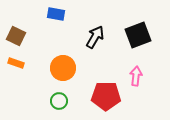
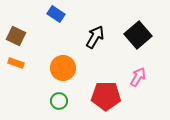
blue rectangle: rotated 24 degrees clockwise
black square: rotated 20 degrees counterclockwise
pink arrow: moved 2 px right, 1 px down; rotated 24 degrees clockwise
